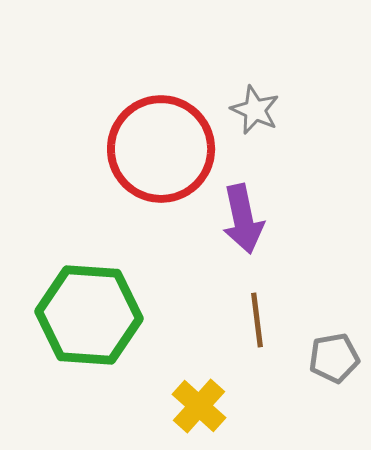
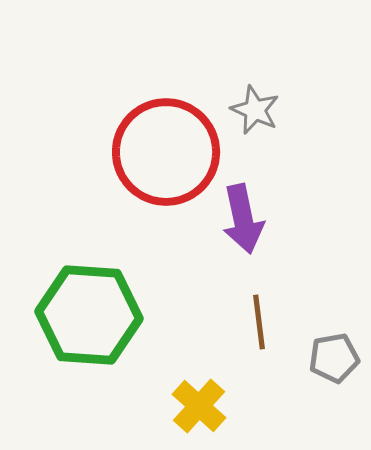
red circle: moved 5 px right, 3 px down
brown line: moved 2 px right, 2 px down
